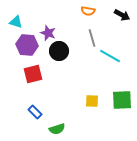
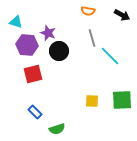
cyan line: rotated 15 degrees clockwise
